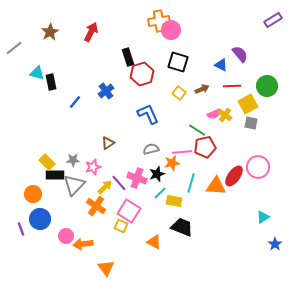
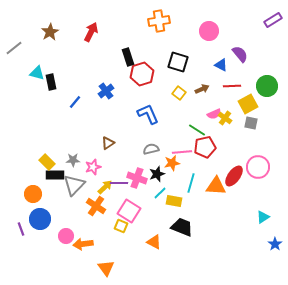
pink circle at (171, 30): moved 38 px right, 1 px down
yellow cross at (225, 115): moved 3 px down
purple line at (119, 183): rotated 48 degrees counterclockwise
